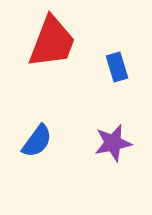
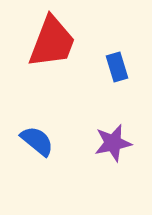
blue semicircle: rotated 87 degrees counterclockwise
